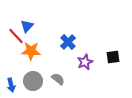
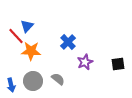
black square: moved 5 px right, 7 px down
